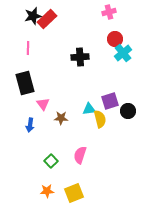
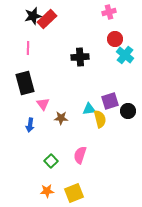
cyan cross: moved 2 px right, 2 px down; rotated 12 degrees counterclockwise
